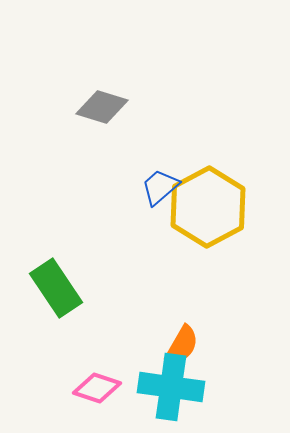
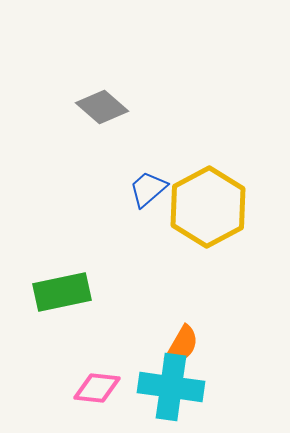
gray diamond: rotated 24 degrees clockwise
blue trapezoid: moved 12 px left, 2 px down
green rectangle: moved 6 px right, 4 px down; rotated 68 degrees counterclockwise
pink diamond: rotated 12 degrees counterclockwise
